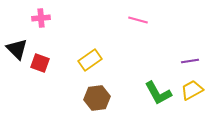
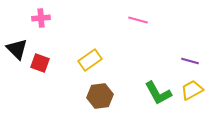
purple line: rotated 24 degrees clockwise
brown hexagon: moved 3 px right, 2 px up
